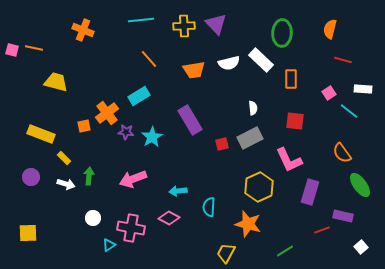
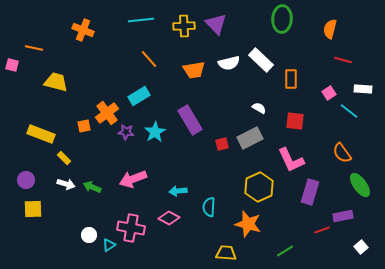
green ellipse at (282, 33): moved 14 px up
pink square at (12, 50): moved 15 px down
white semicircle at (253, 108): moved 6 px right; rotated 56 degrees counterclockwise
cyan star at (152, 137): moved 3 px right, 5 px up
pink L-shape at (289, 160): moved 2 px right
green arrow at (89, 176): moved 3 px right, 11 px down; rotated 72 degrees counterclockwise
purple circle at (31, 177): moved 5 px left, 3 px down
purple rectangle at (343, 216): rotated 24 degrees counterclockwise
white circle at (93, 218): moved 4 px left, 17 px down
yellow square at (28, 233): moved 5 px right, 24 px up
yellow trapezoid at (226, 253): rotated 65 degrees clockwise
